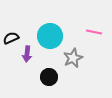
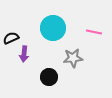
cyan circle: moved 3 px right, 8 px up
purple arrow: moved 3 px left
gray star: rotated 18 degrees clockwise
